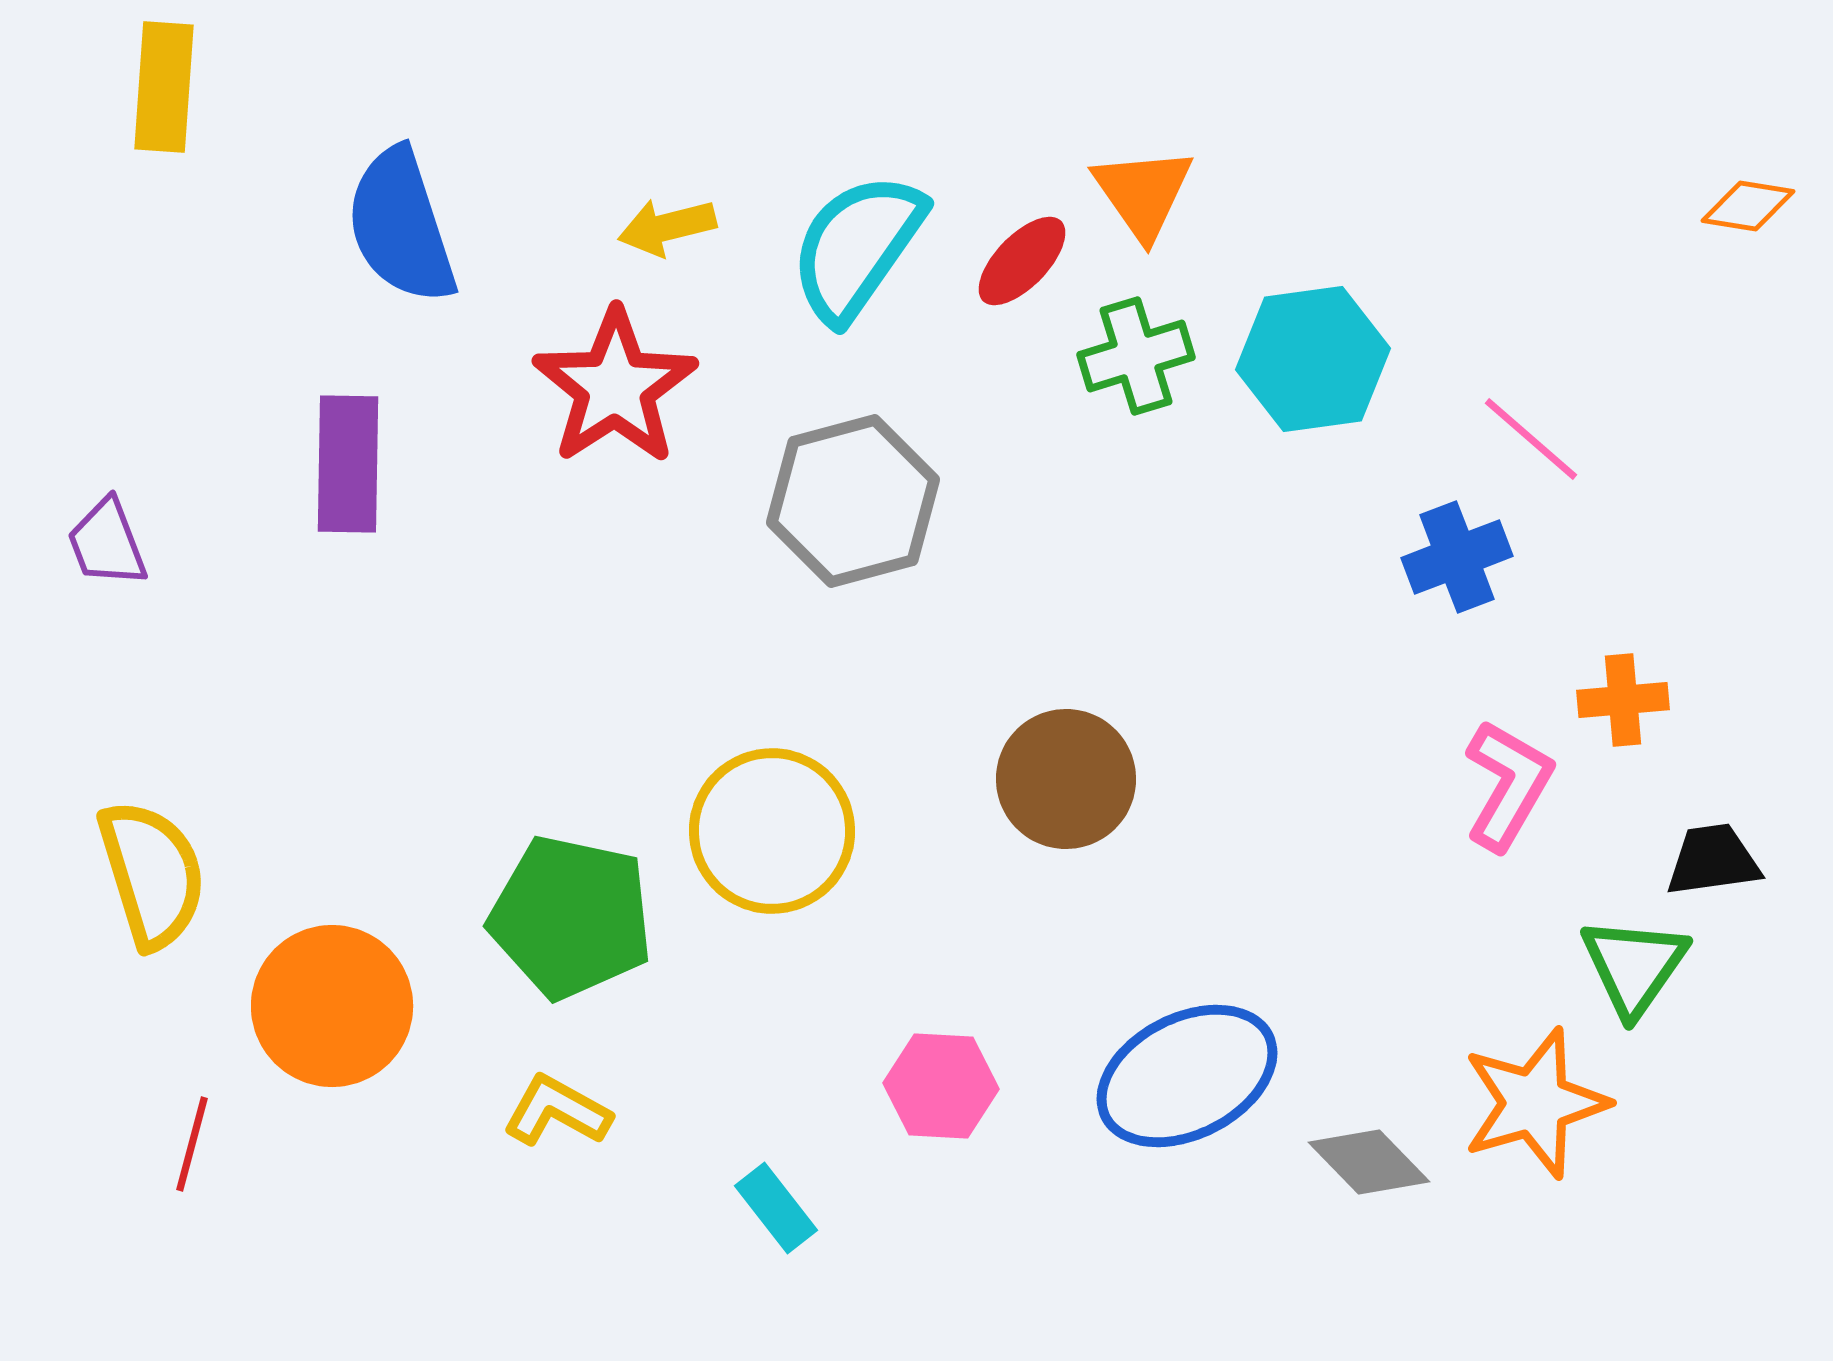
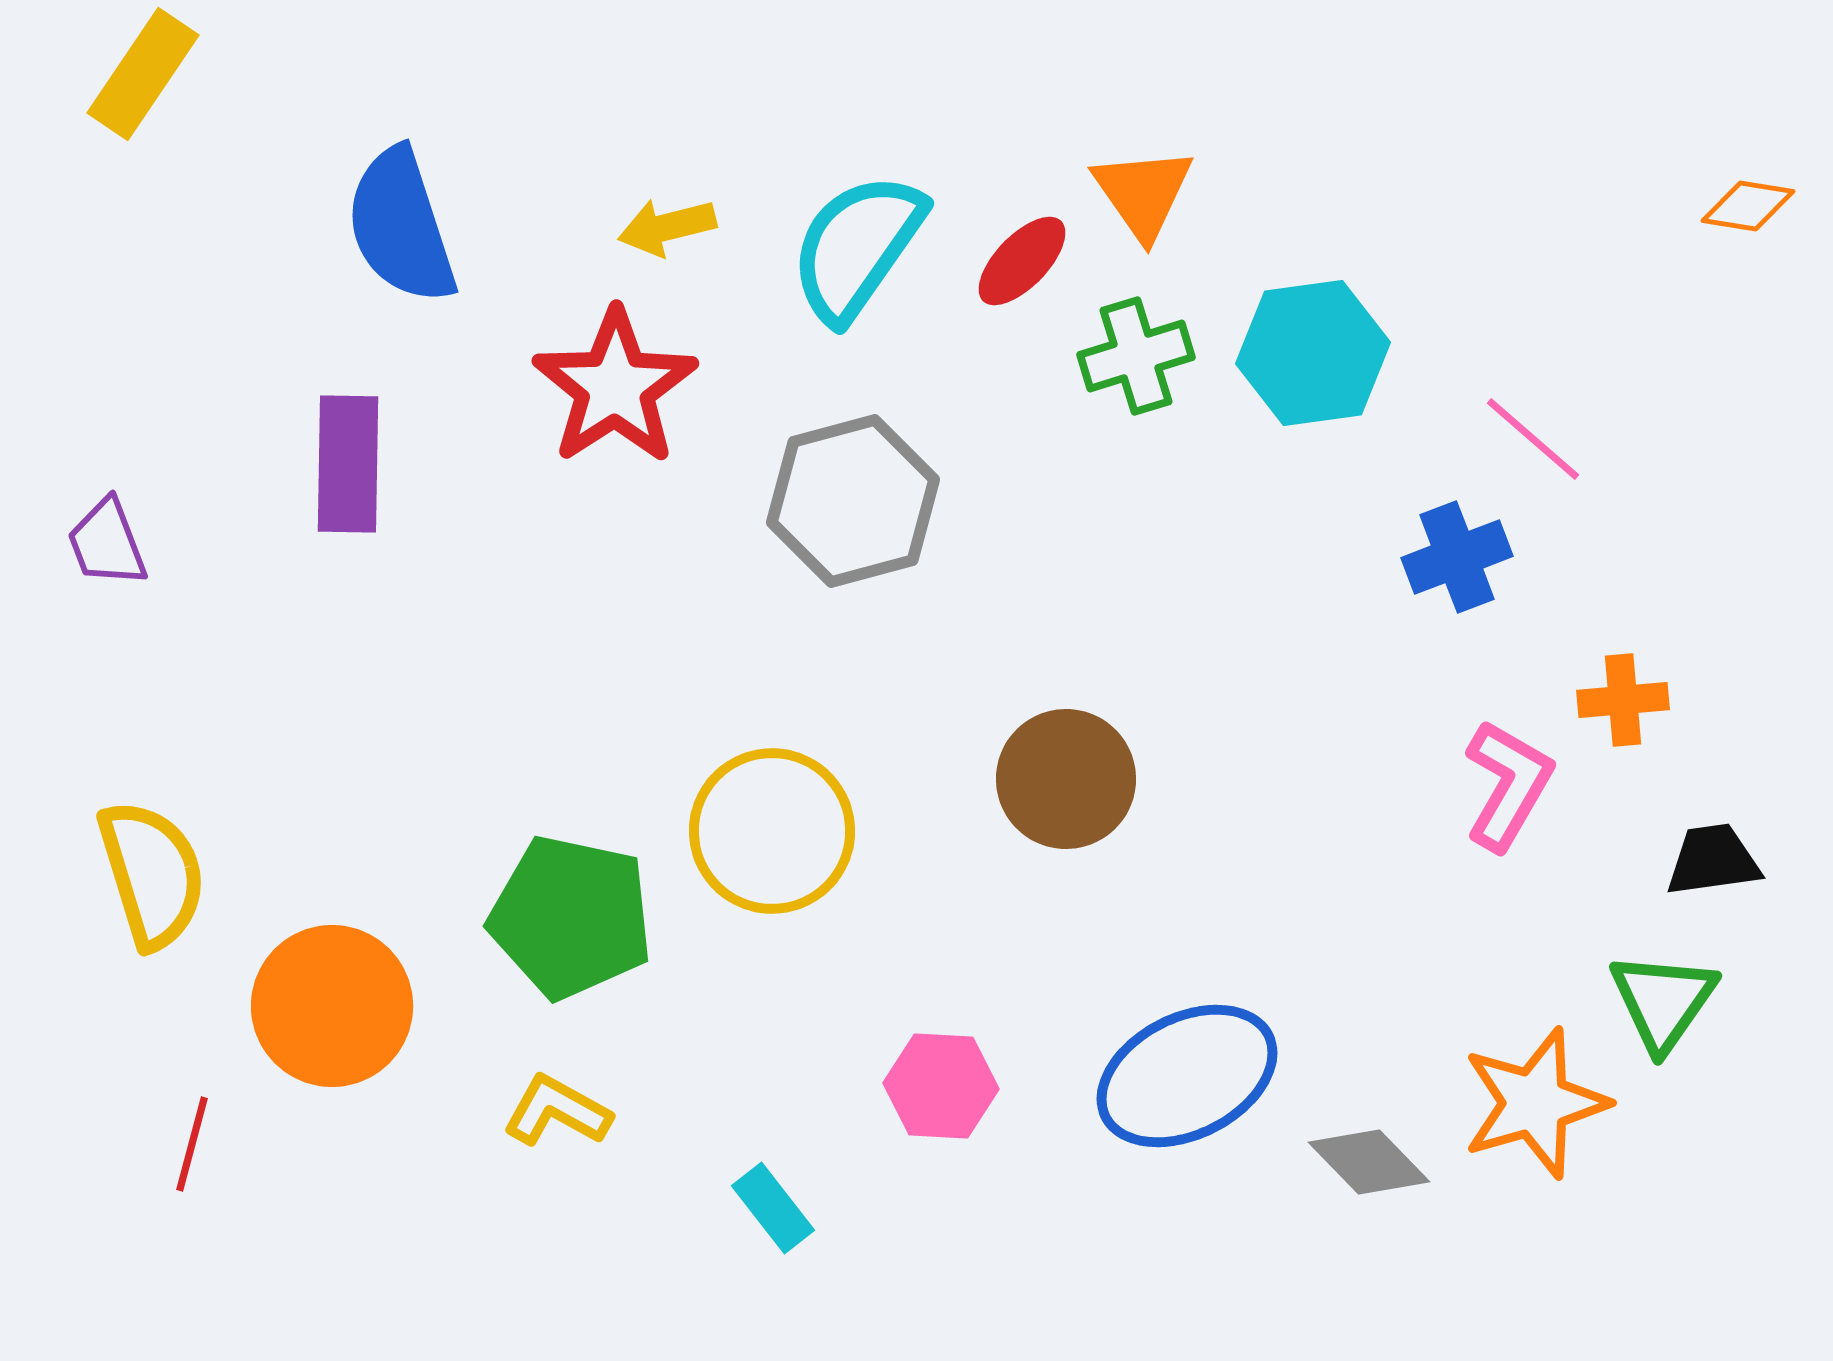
yellow rectangle: moved 21 px left, 13 px up; rotated 30 degrees clockwise
cyan hexagon: moved 6 px up
pink line: moved 2 px right
green triangle: moved 29 px right, 35 px down
cyan rectangle: moved 3 px left
